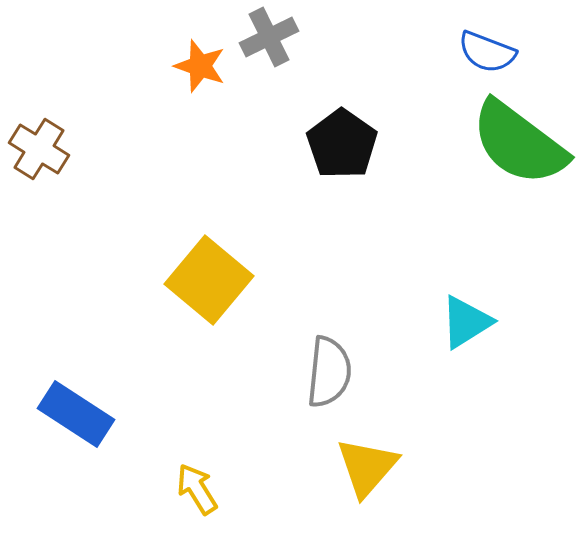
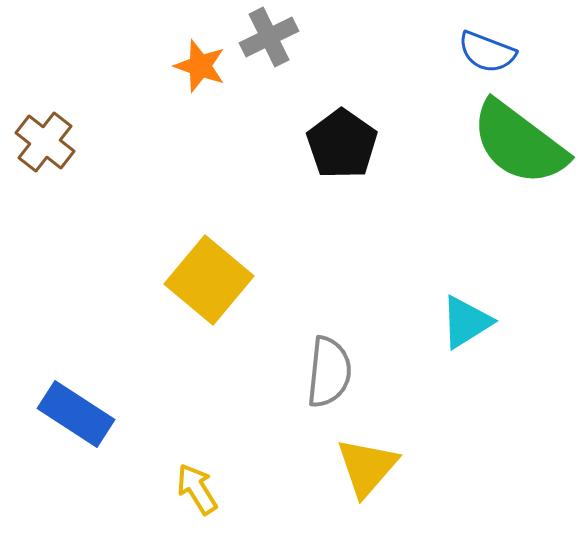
brown cross: moved 6 px right, 7 px up; rotated 6 degrees clockwise
